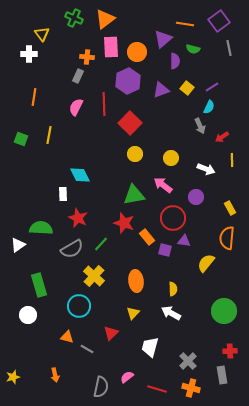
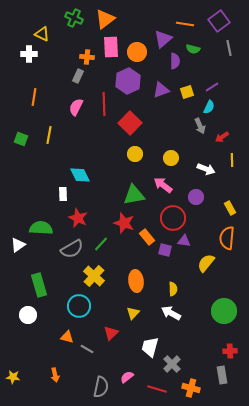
yellow triangle at (42, 34): rotated 28 degrees counterclockwise
yellow square at (187, 88): moved 4 px down; rotated 32 degrees clockwise
gray cross at (188, 361): moved 16 px left, 3 px down
yellow star at (13, 377): rotated 24 degrees clockwise
